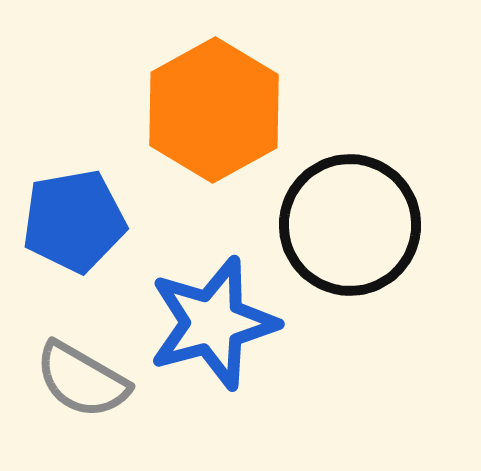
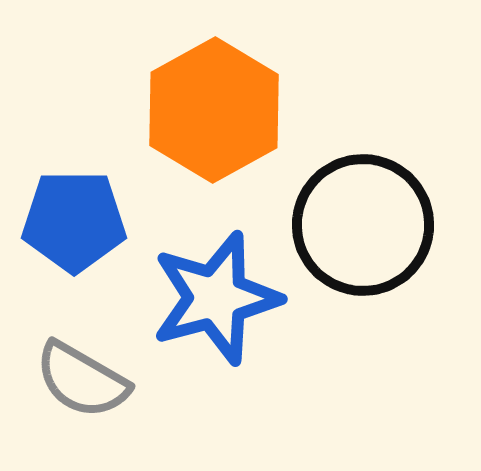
blue pentagon: rotated 10 degrees clockwise
black circle: moved 13 px right
blue star: moved 3 px right, 25 px up
